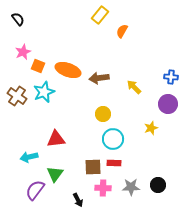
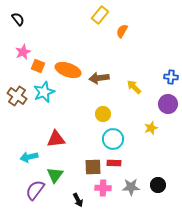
green triangle: moved 1 px down
